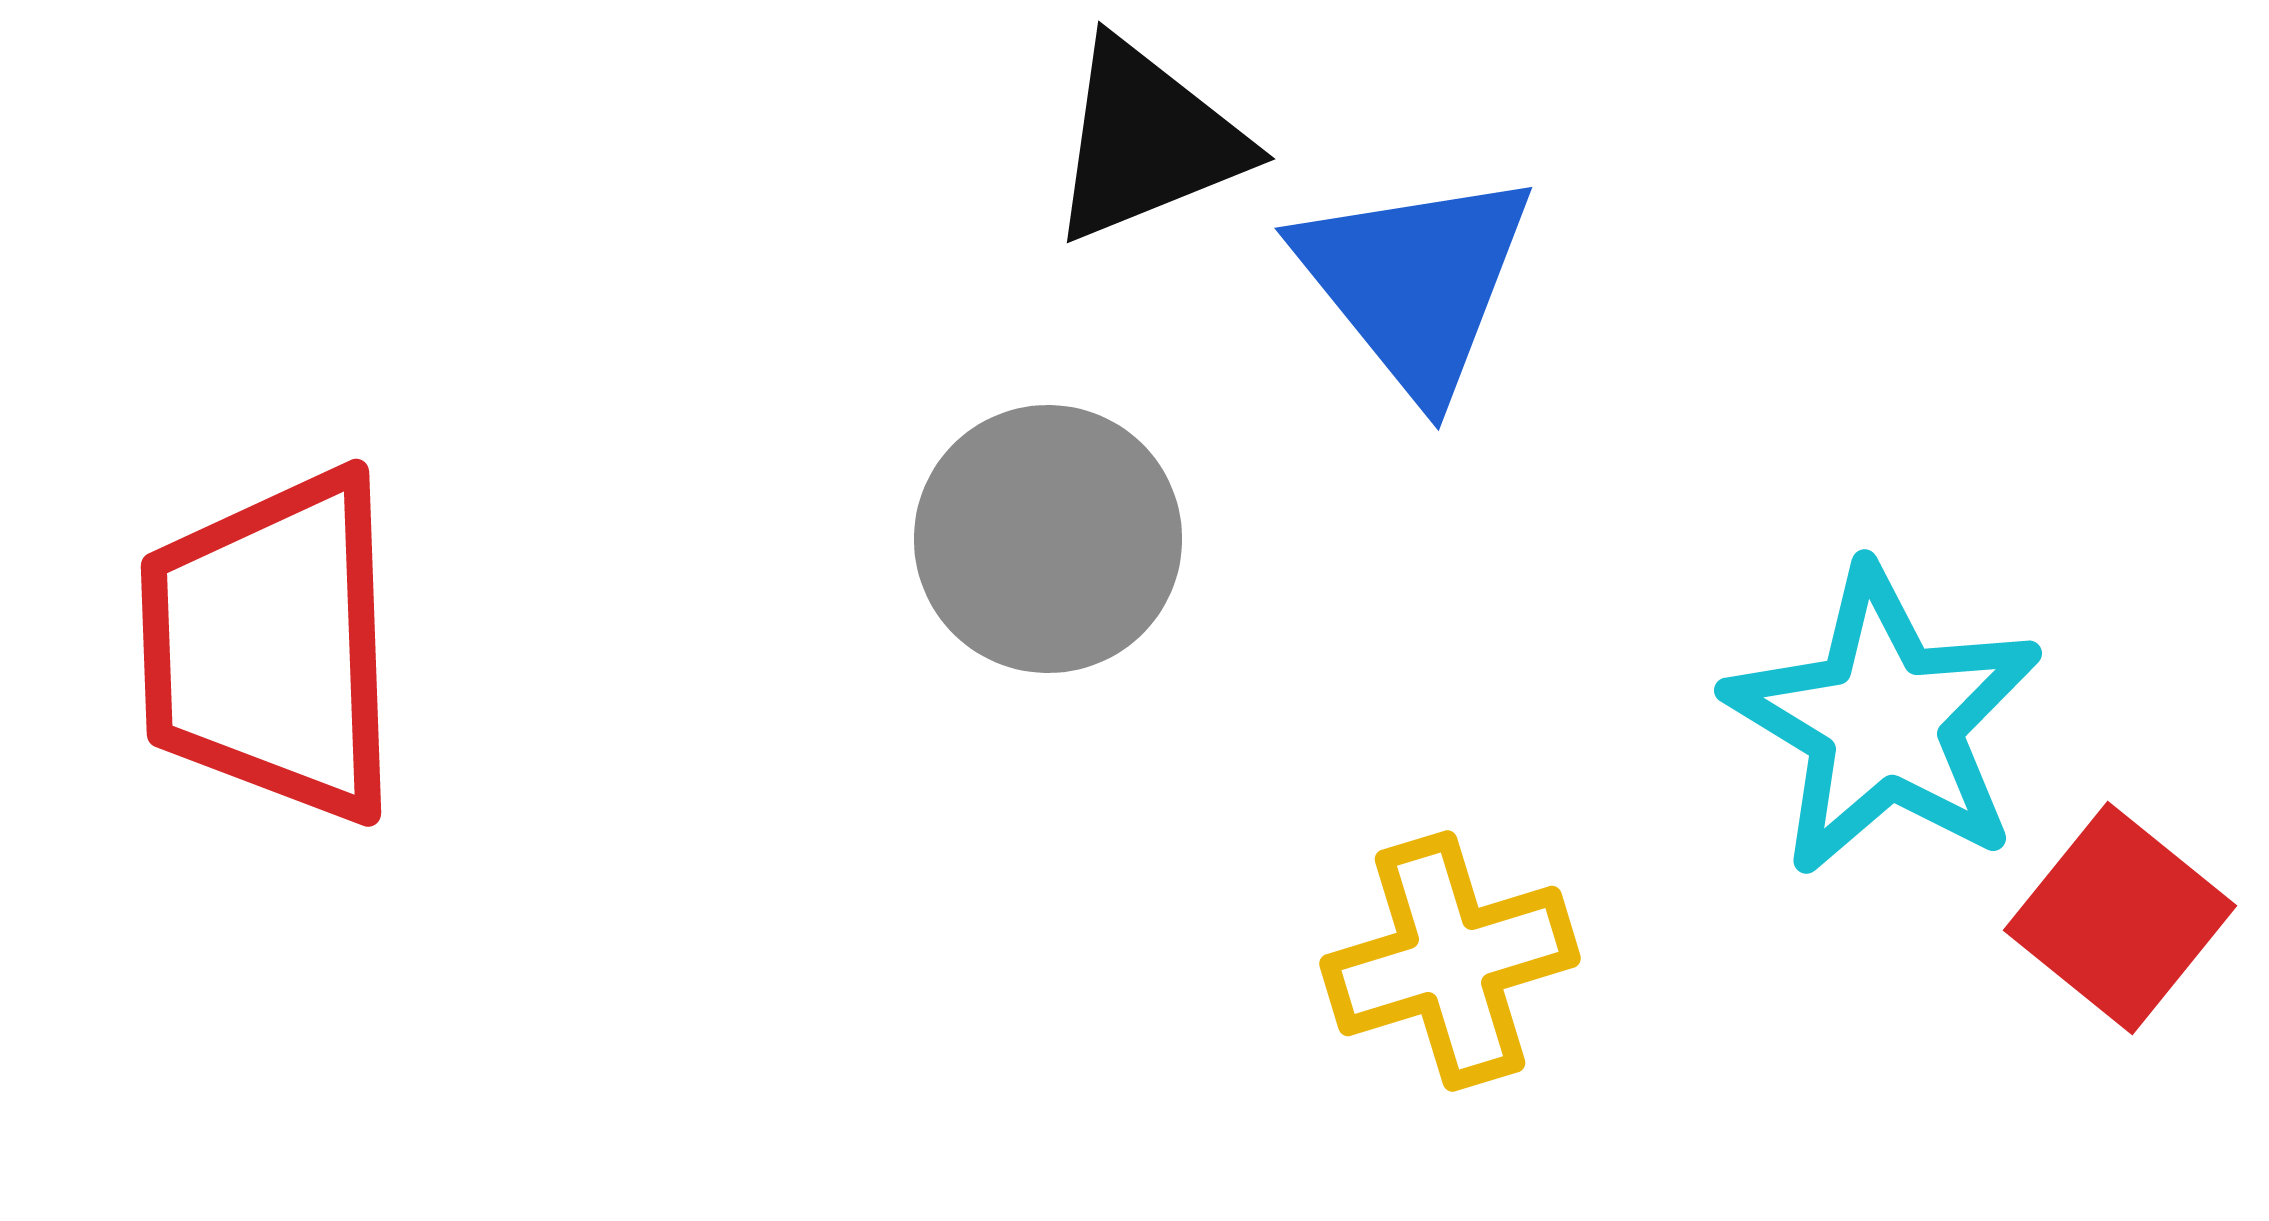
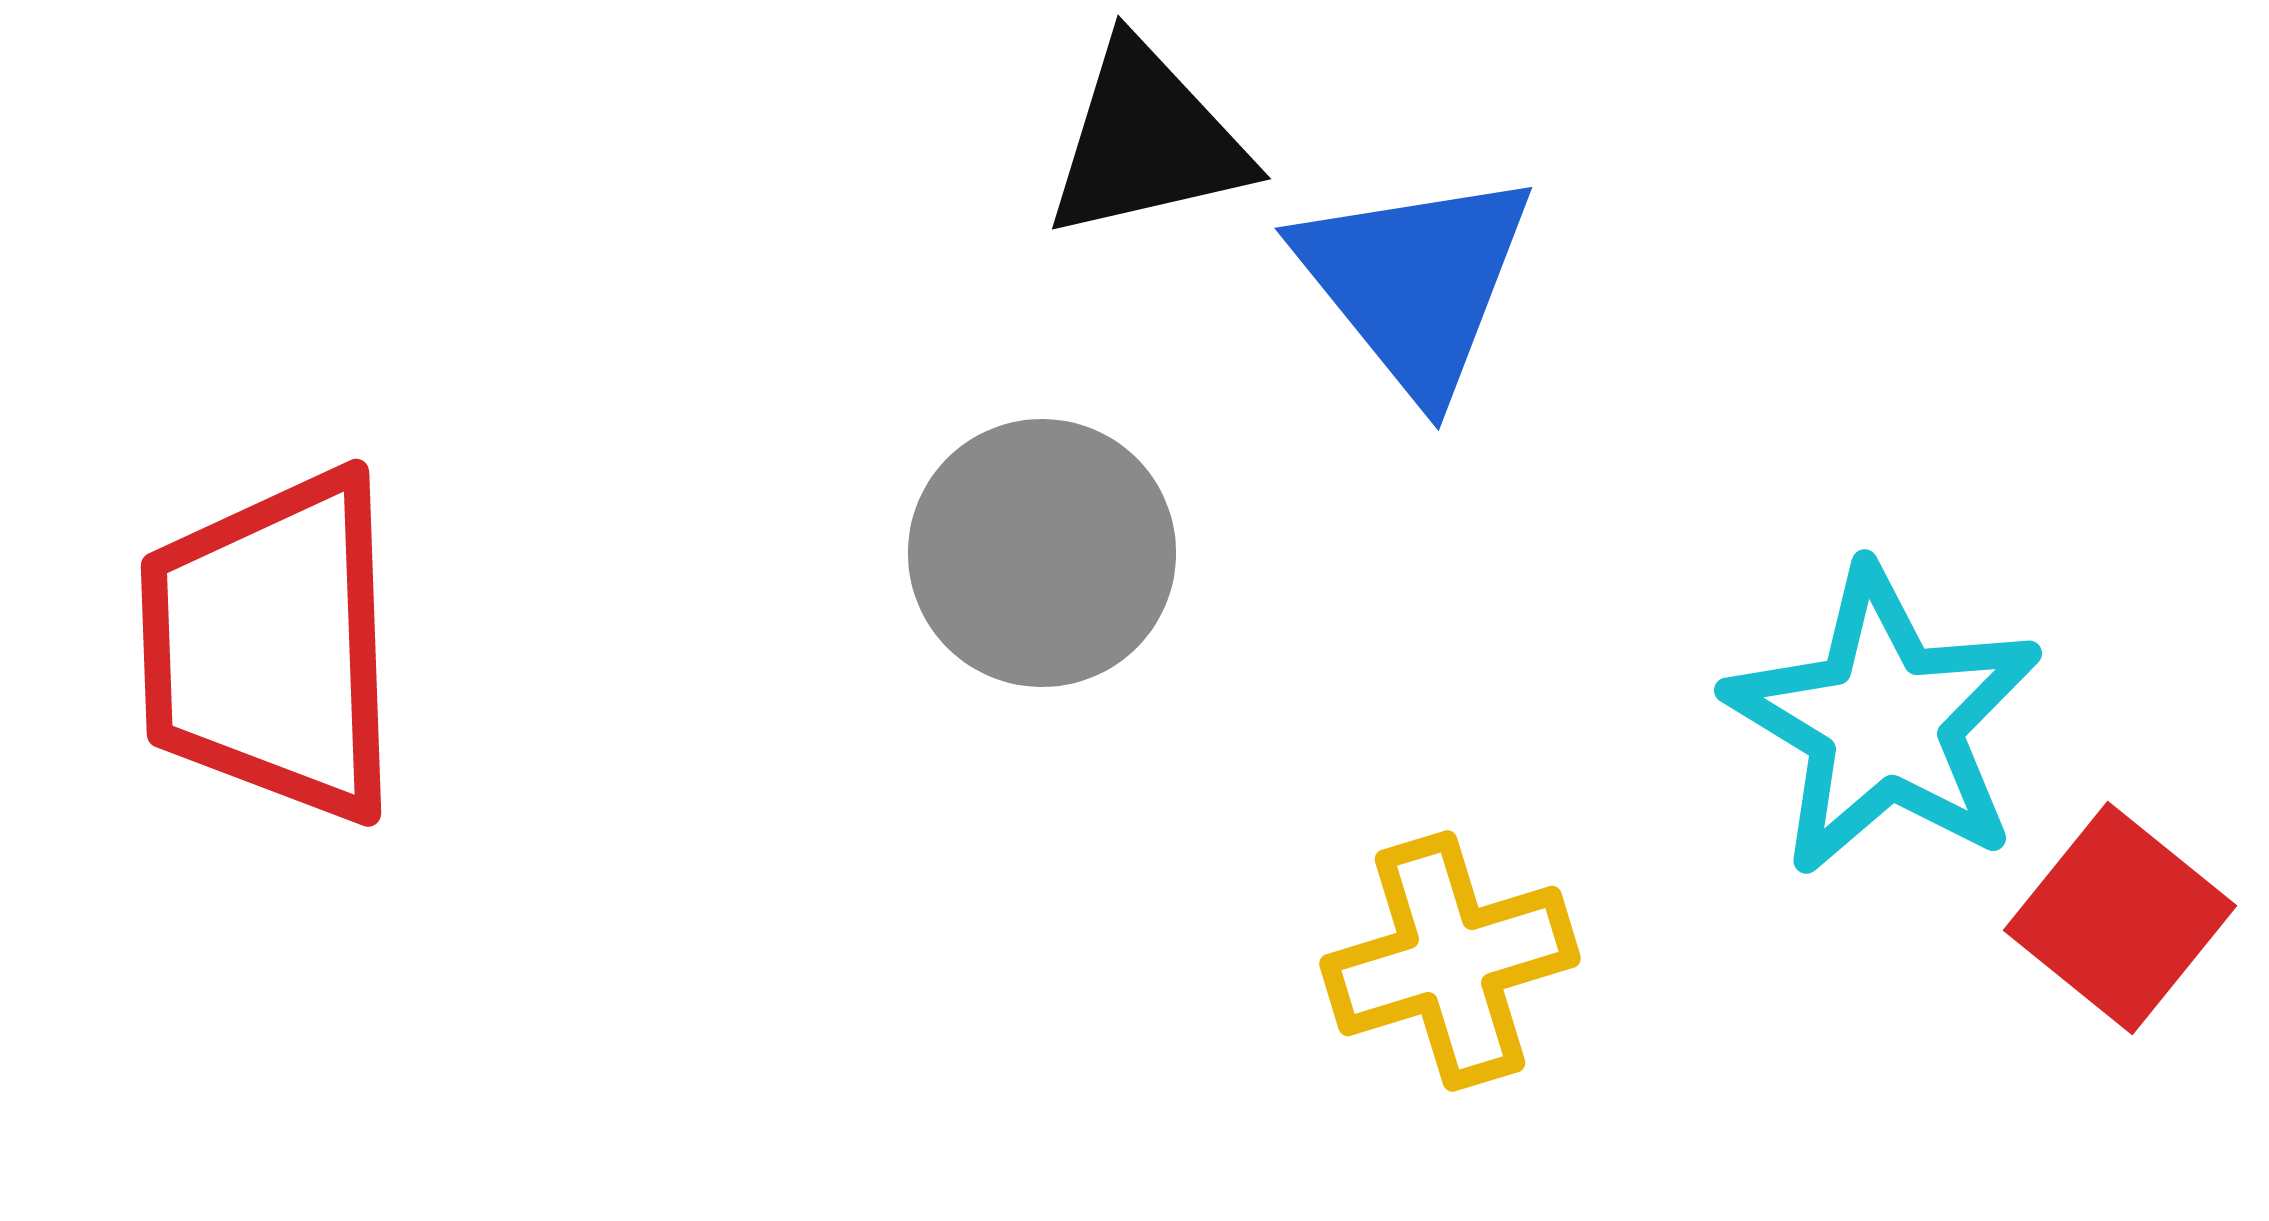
black triangle: rotated 9 degrees clockwise
gray circle: moved 6 px left, 14 px down
